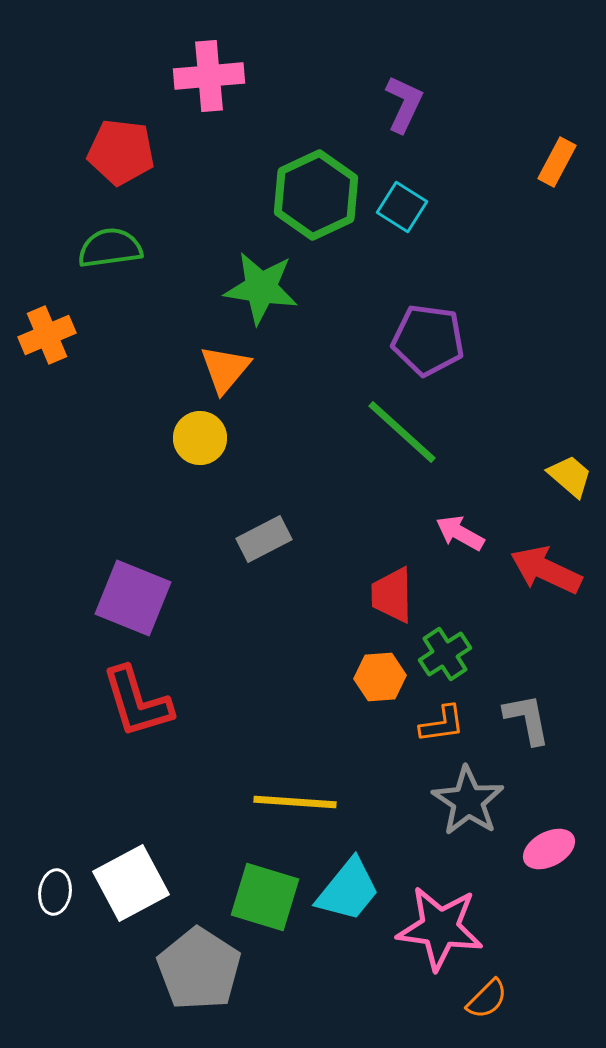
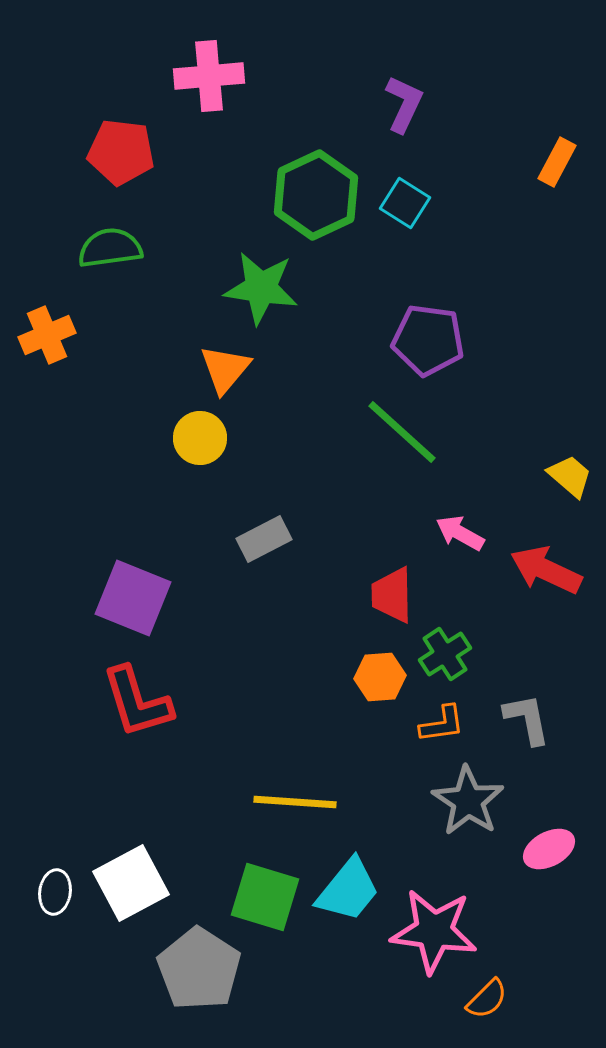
cyan square: moved 3 px right, 4 px up
pink star: moved 6 px left, 3 px down
